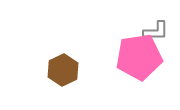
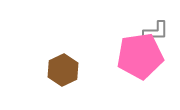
pink pentagon: moved 1 px right, 1 px up
